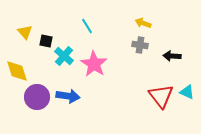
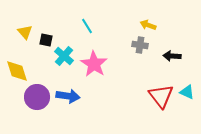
yellow arrow: moved 5 px right, 2 px down
black square: moved 1 px up
